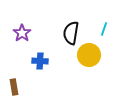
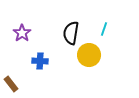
brown rectangle: moved 3 px left, 3 px up; rotated 28 degrees counterclockwise
